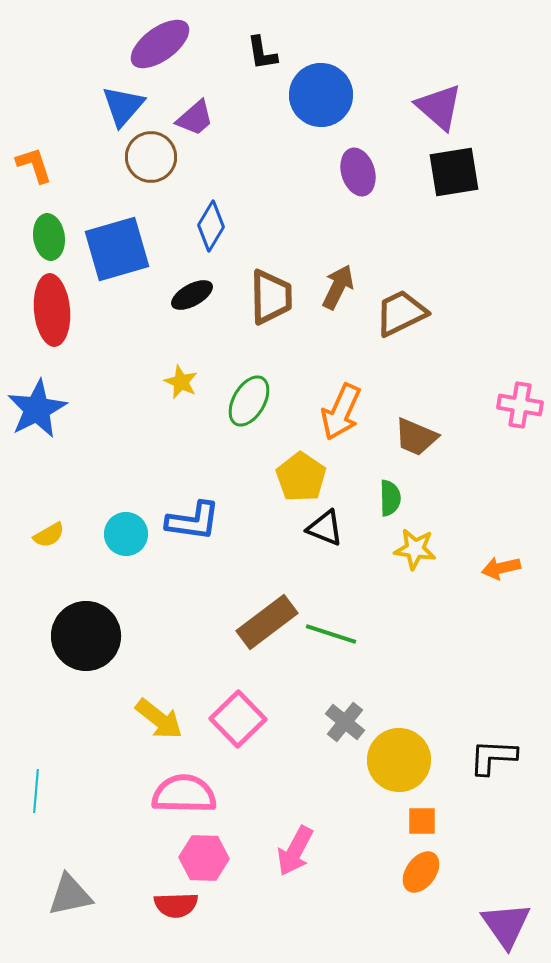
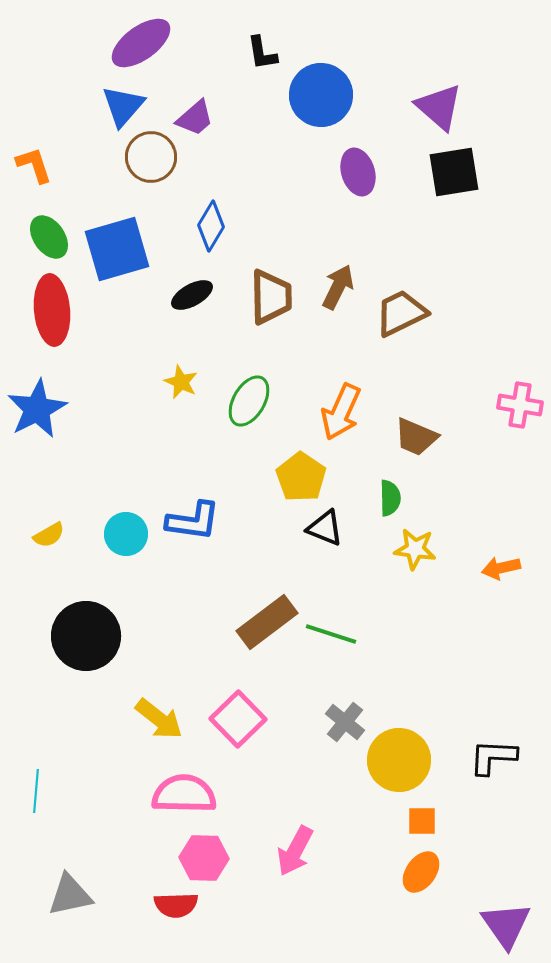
purple ellipse at (160, 44): moved 19 px left, 1 px up
green ellipse at (49, 237): rotated 27 degrees counterclockwise
